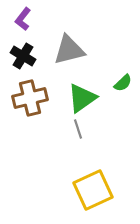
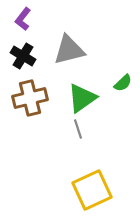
yellow square: moved 1 px left
